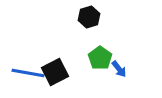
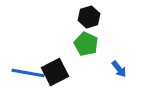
green pentagon: moved 14 px left, 14 px up; rotated 10 degrees counterclockwise
